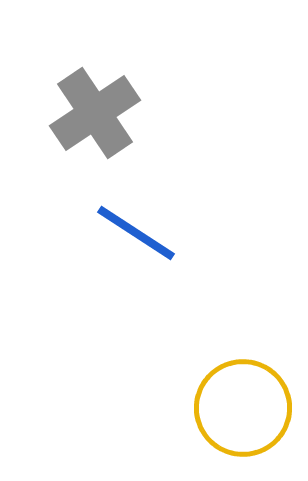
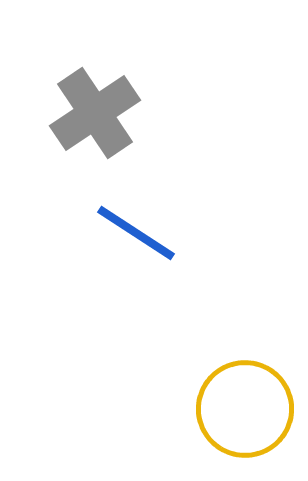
yellow circle: moved 2 px right, 1 px down
